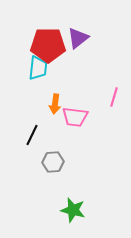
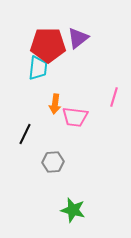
black line: moved 7 px left, 1 px up
